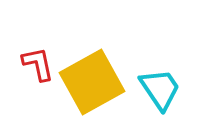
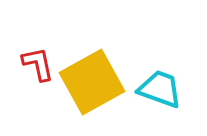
cyan trapezoid: rotated 36 degrees counterclockwise
